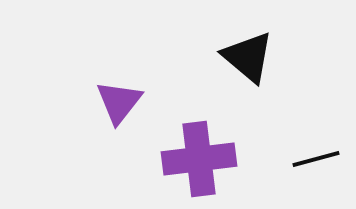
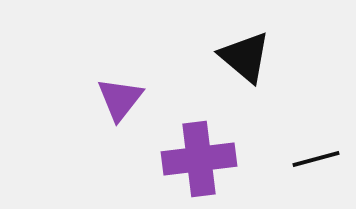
black triangle: moved 3 px left
purple triangle: moved 1 px right, 3 px up
